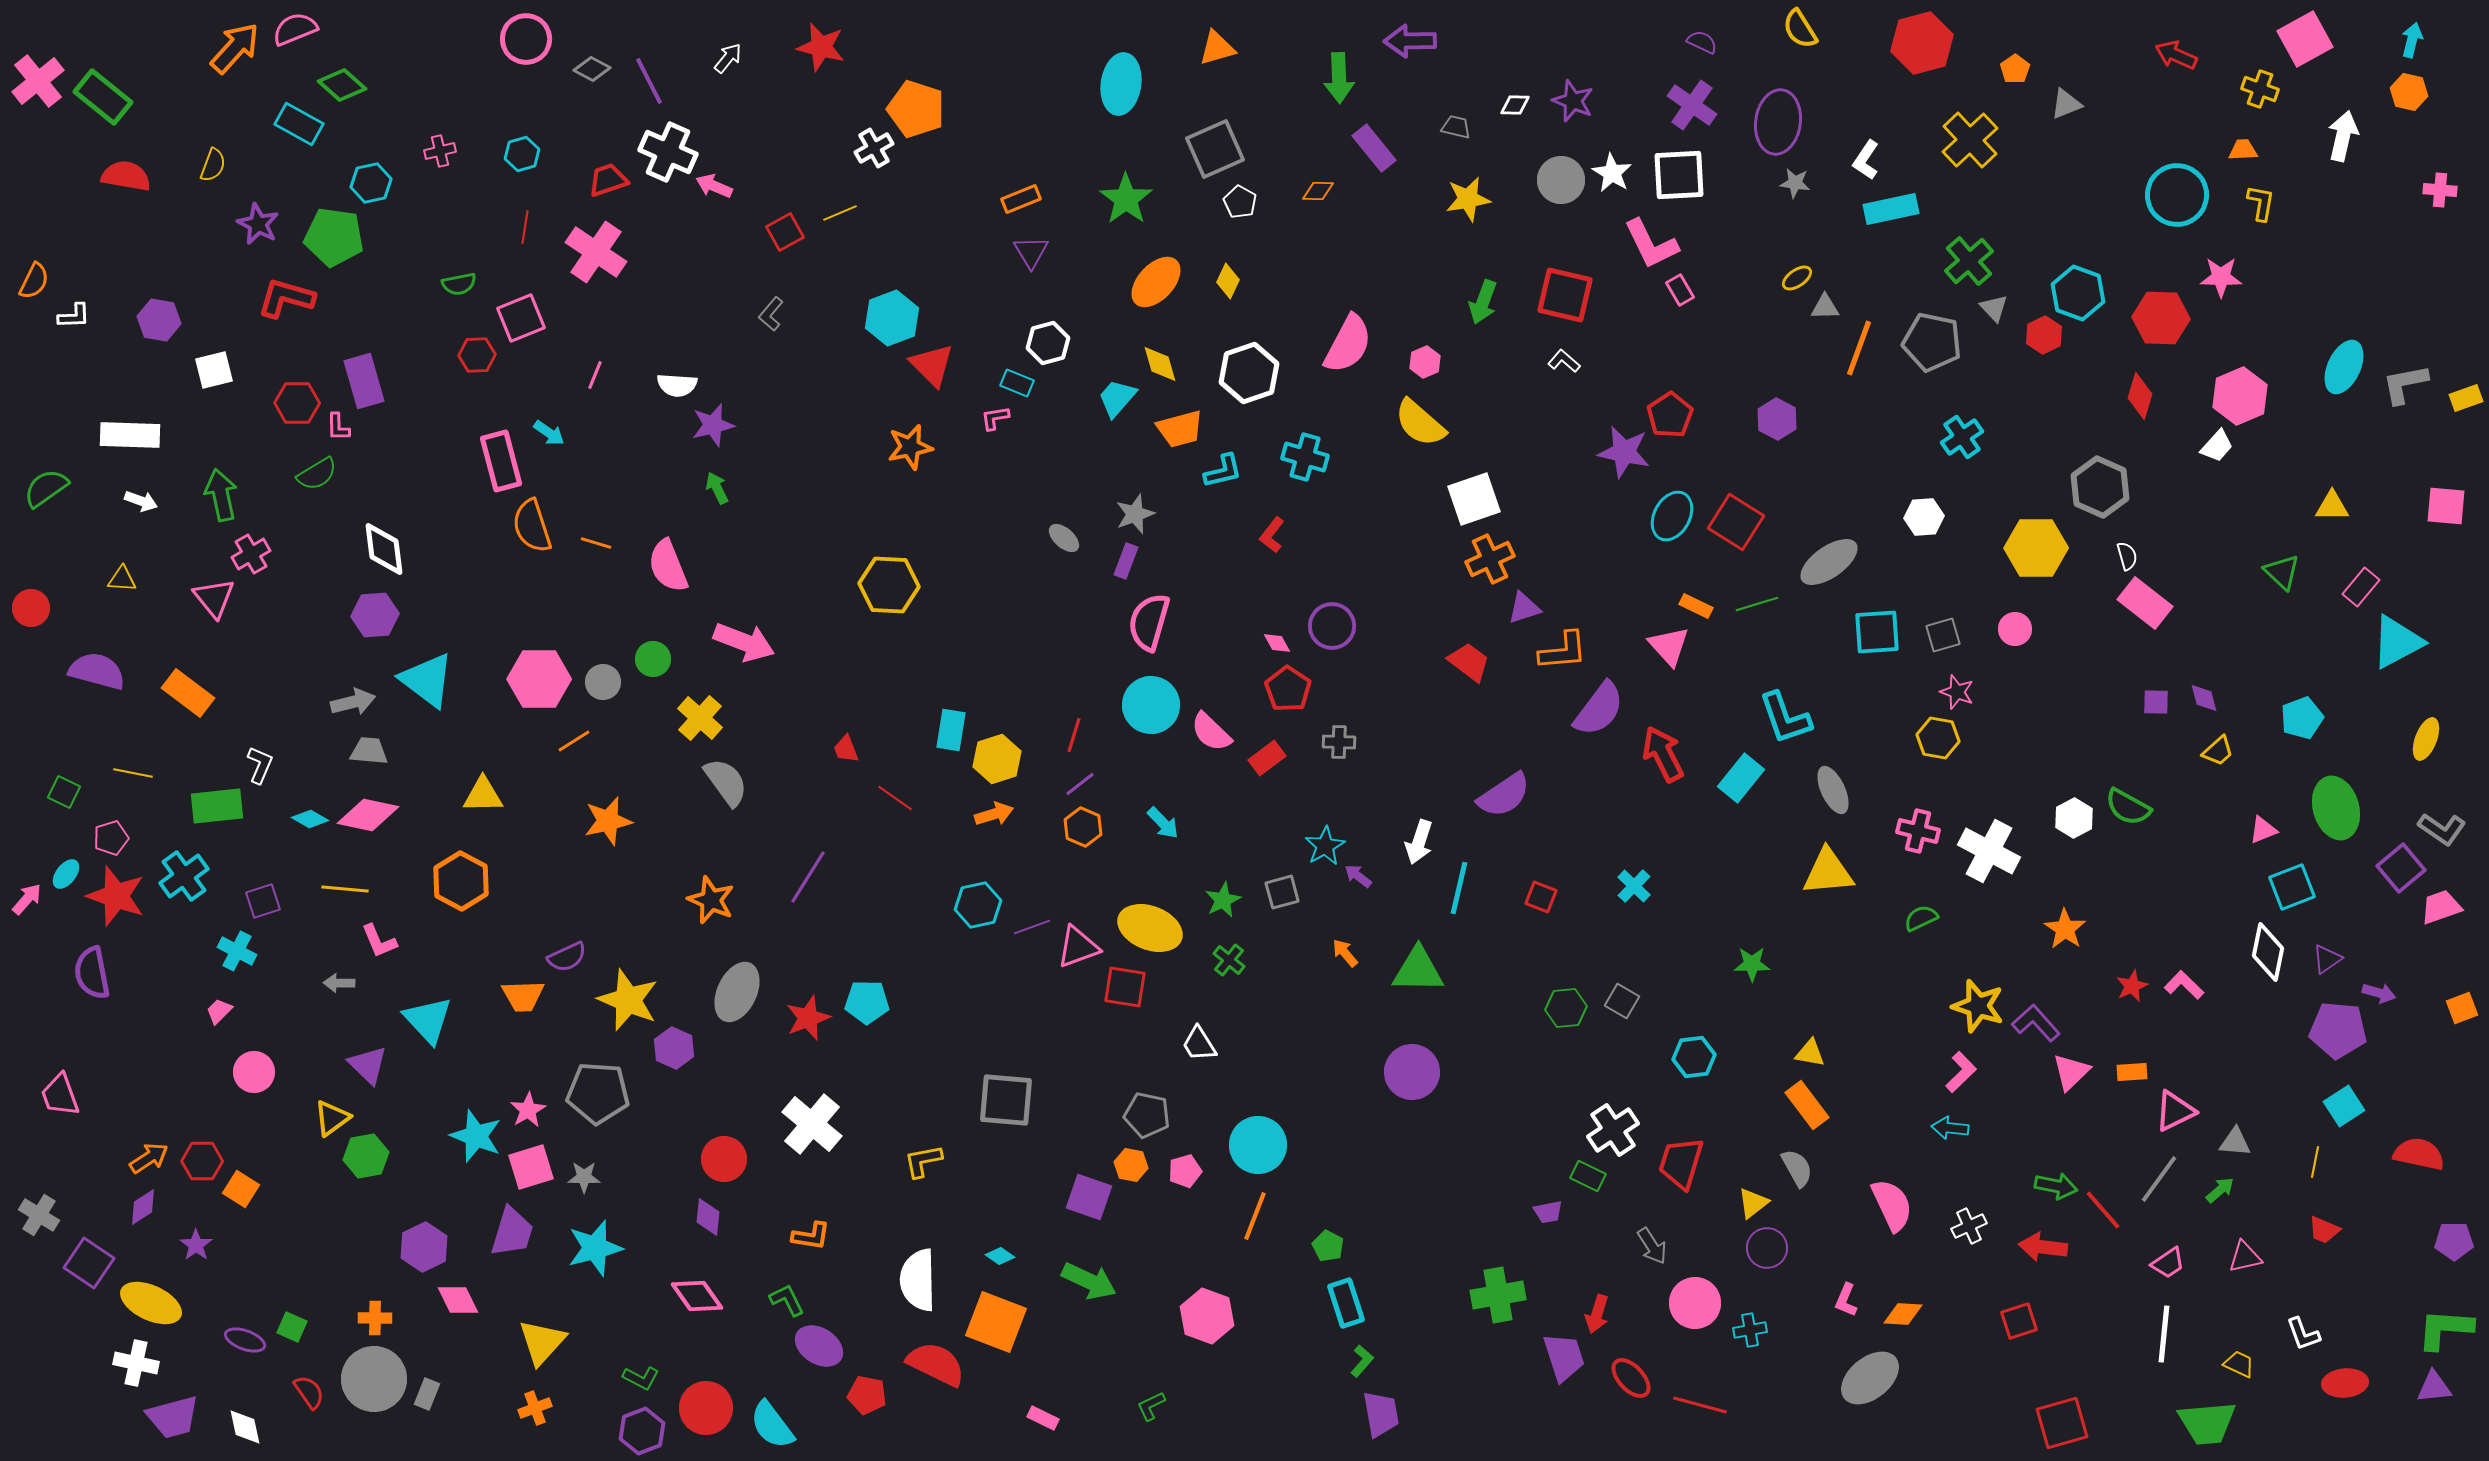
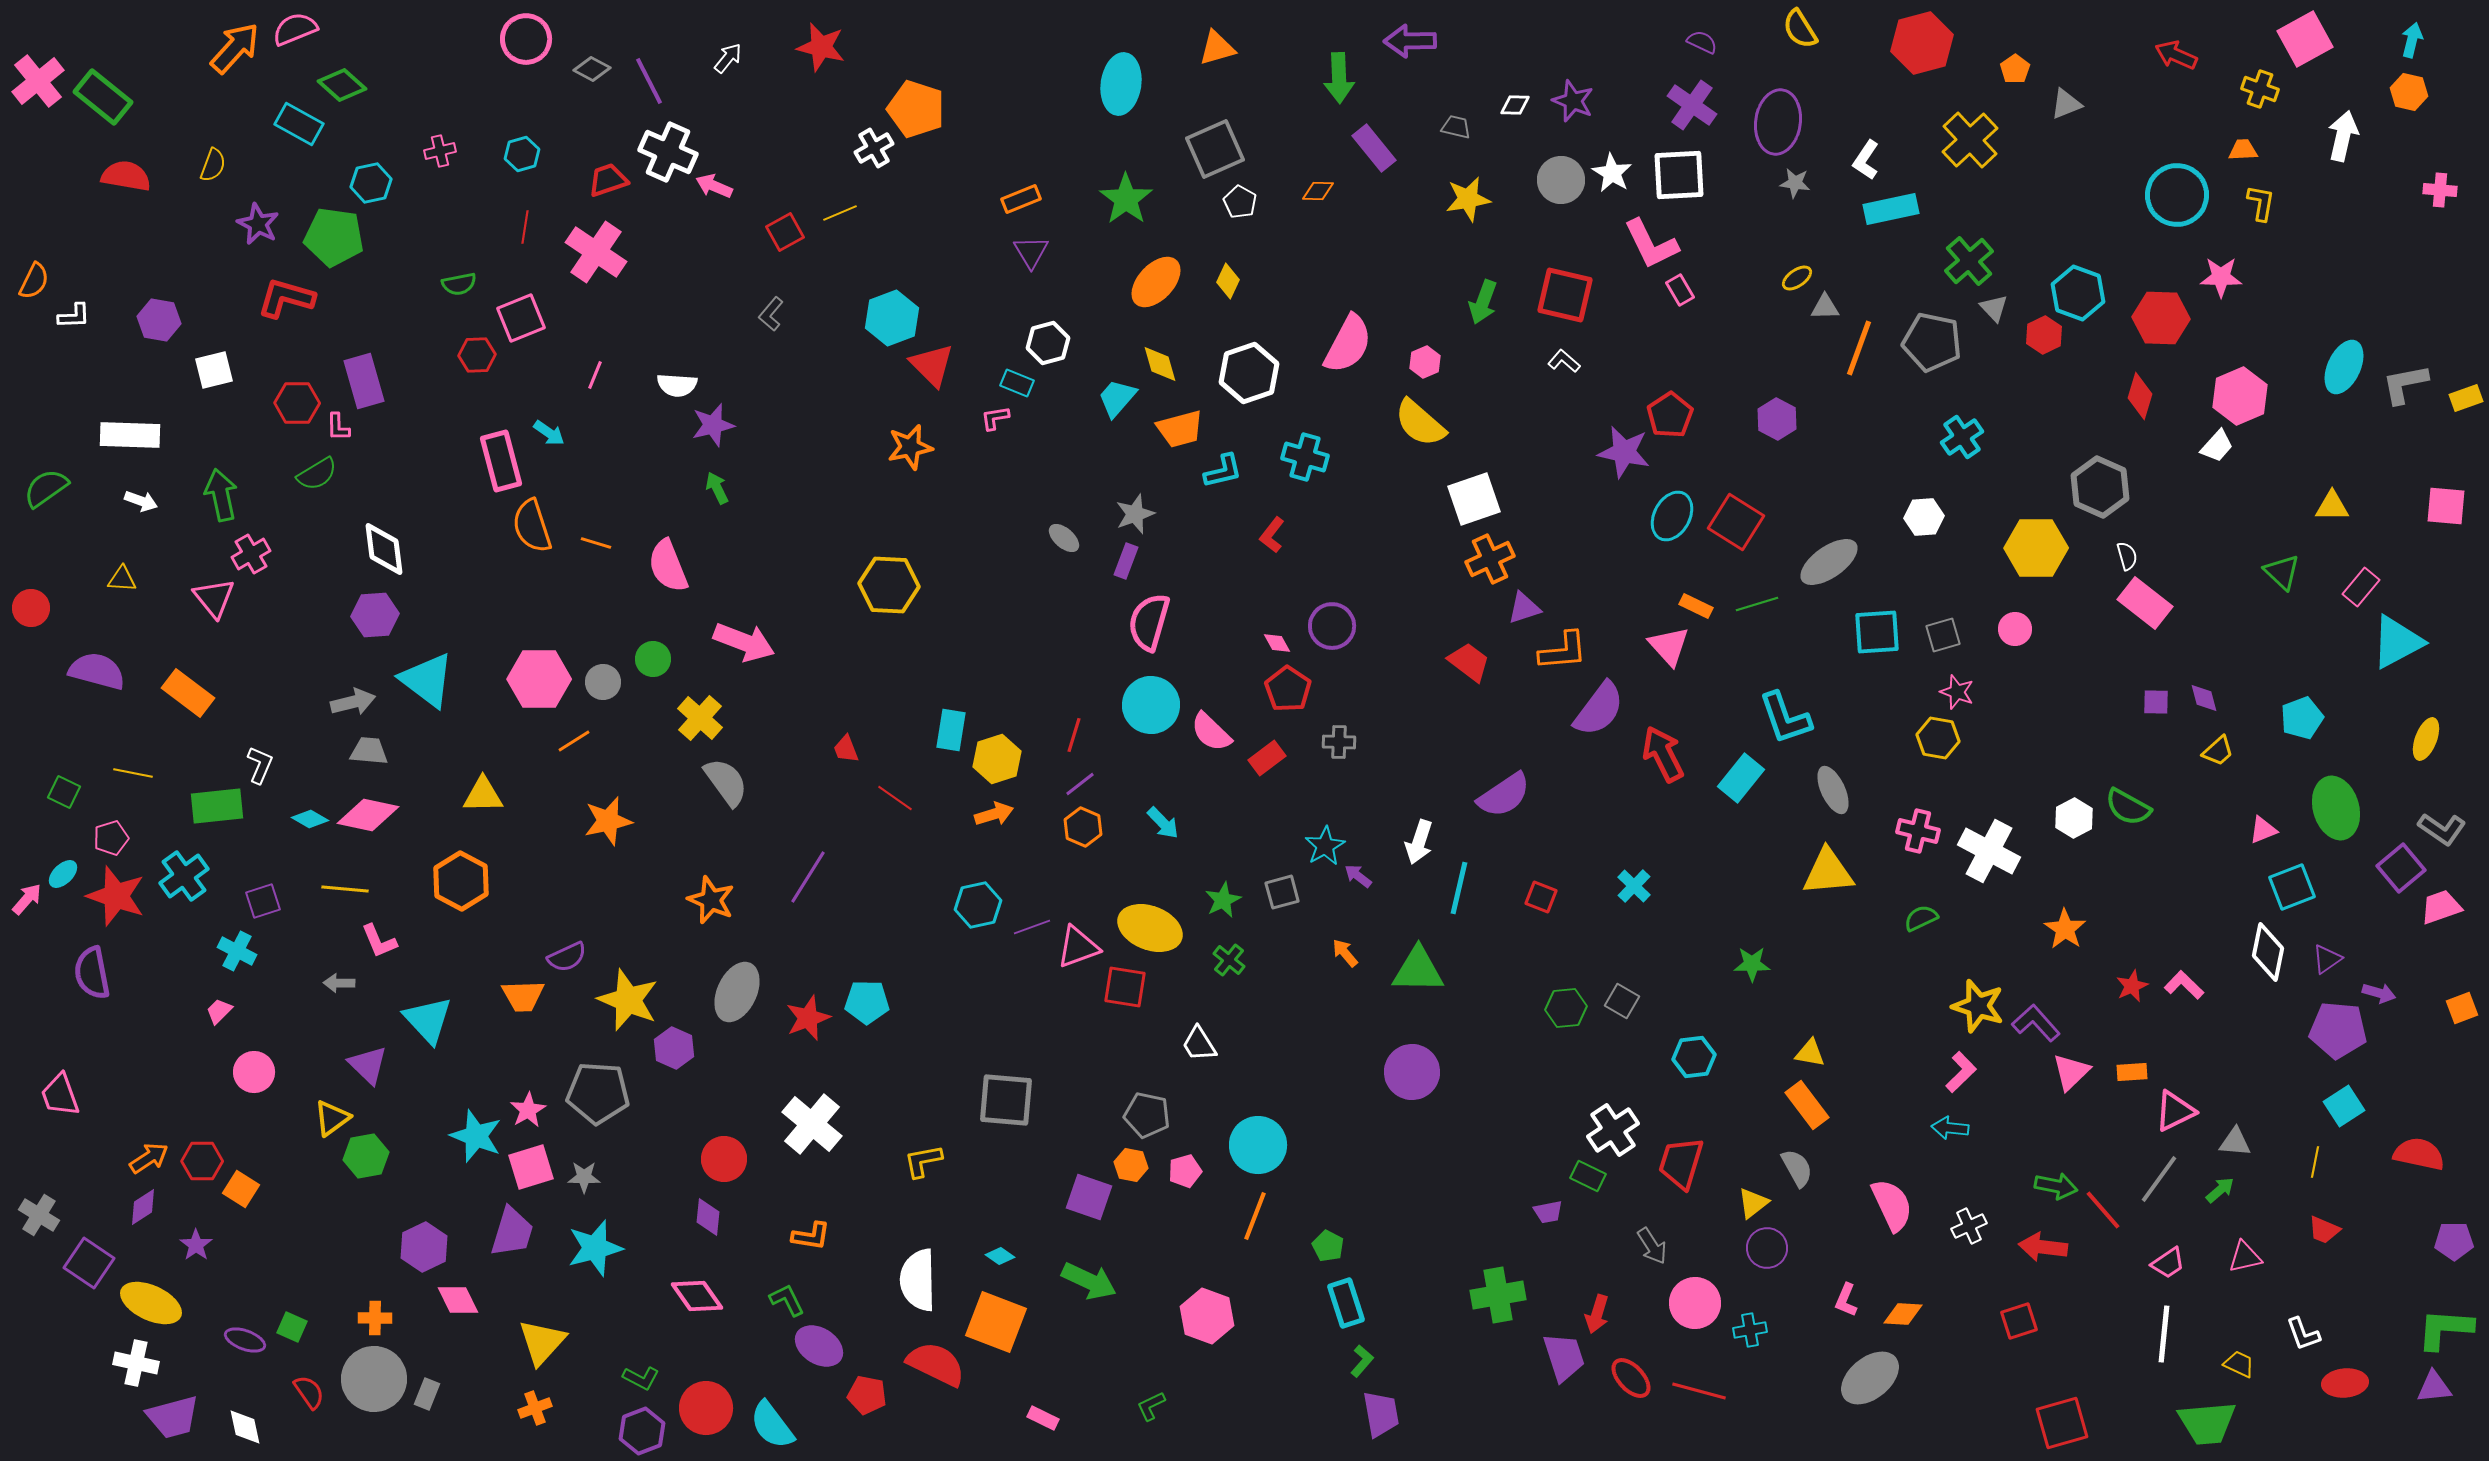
cyan ellipse at (66, 874): moved 3 px left; rotated 8 degrees clockwise
red line at (1700, 1405): moved 1 px left, 14 px up
